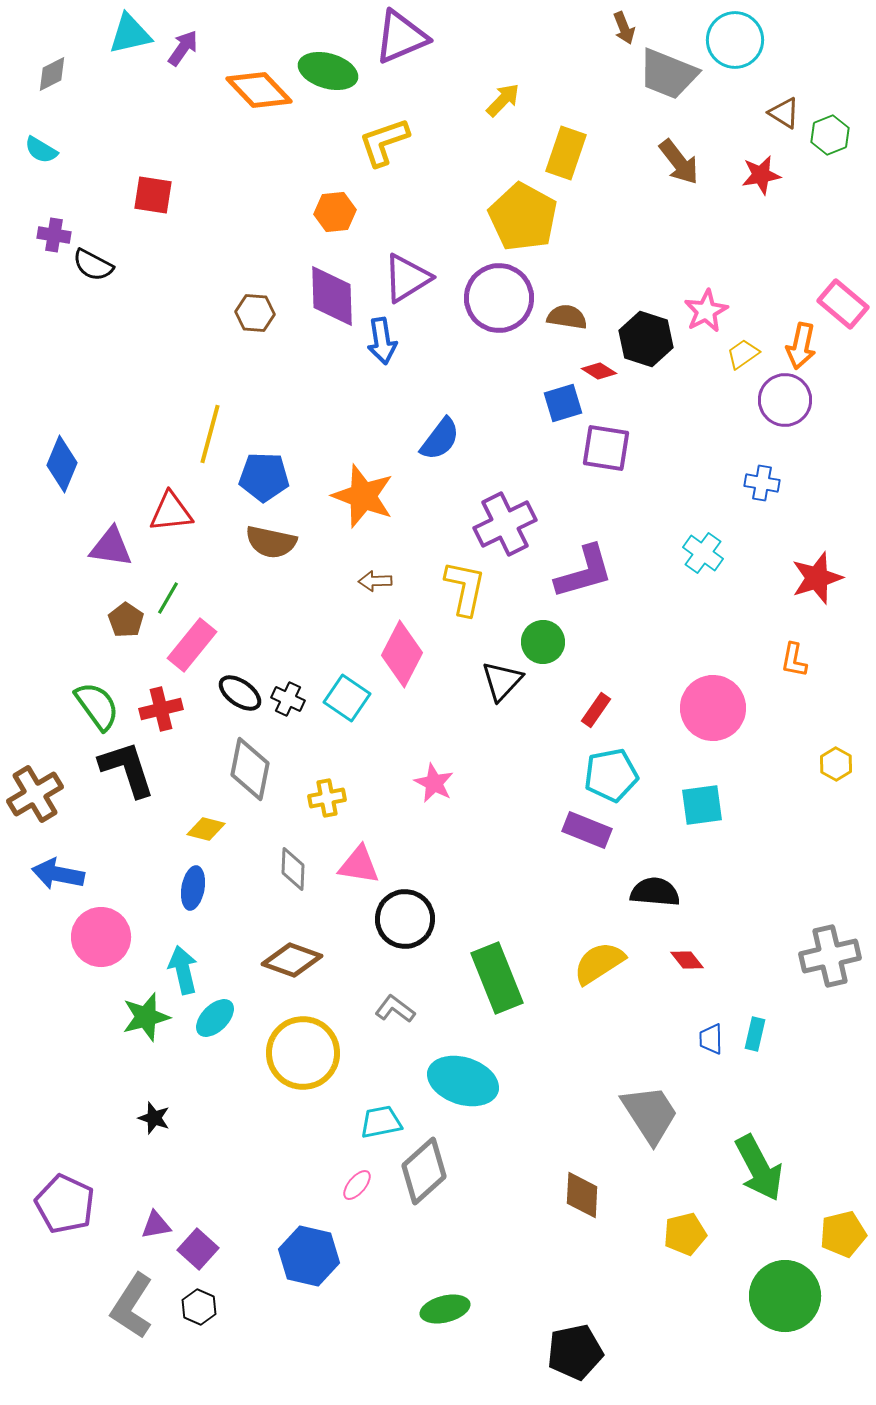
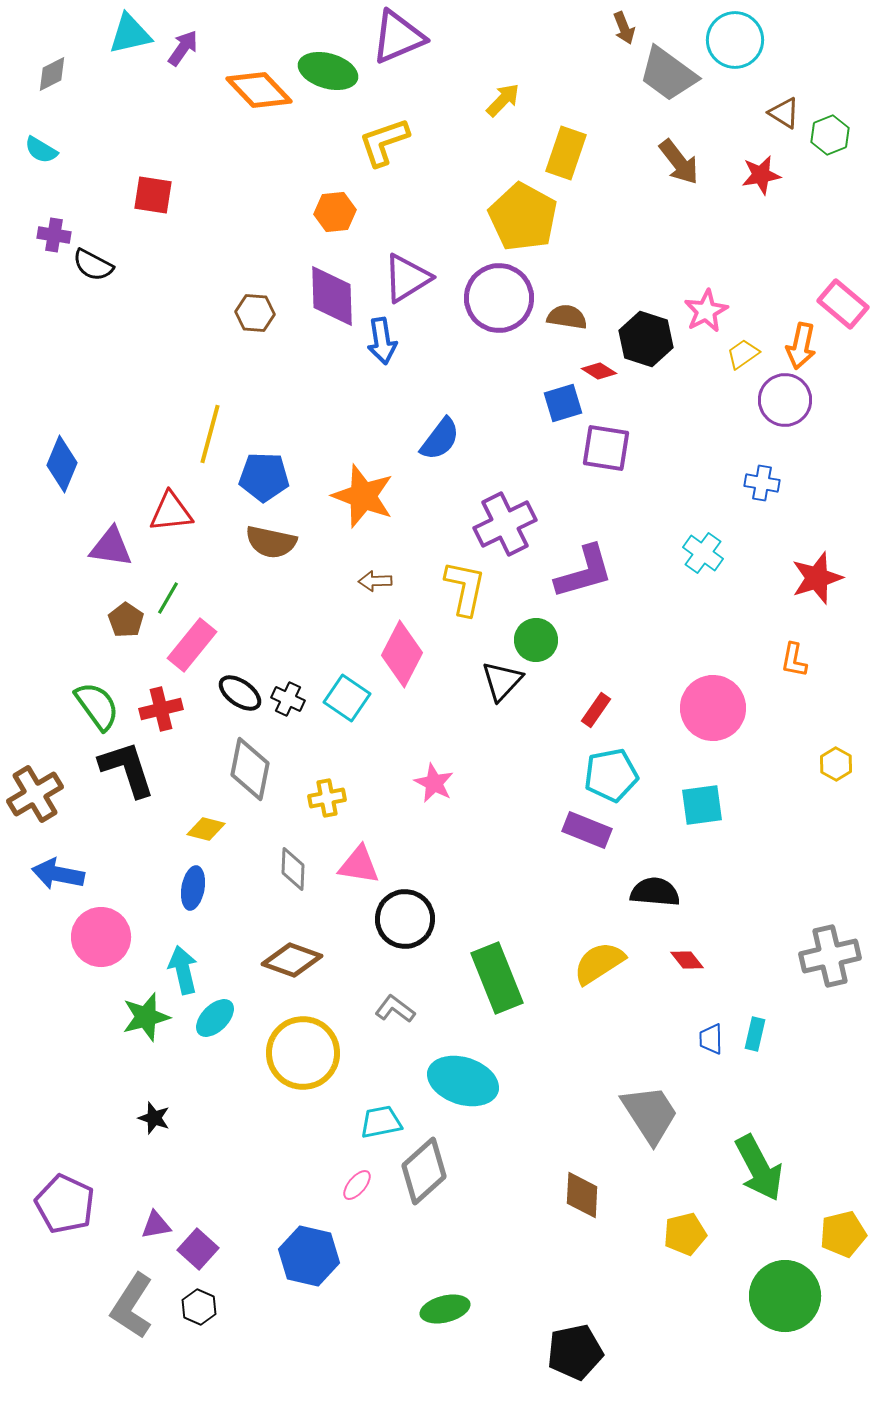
purple triangle at (401, 37): moved 3 px left
gray trapezoid at (668, 74): rotated 14 degrees clockwise
green circle at (543, 642): moved 7 px left, 2 px up
